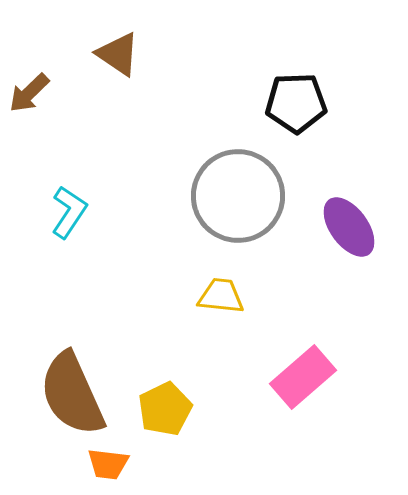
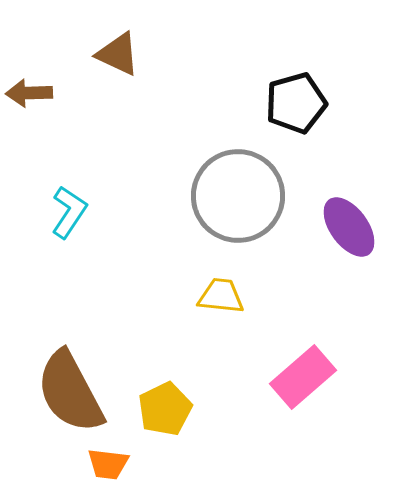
brown triangle: rotated 9 degrees counterclockwise
brown arrow: rotated 42 degrees clockwise
black pentagon: rotated 14 degrees counterclockwise
brown semicircle: moved 2 px left, 2 px up; rotated 4 degrees counterclockwise
